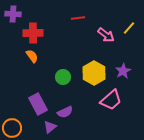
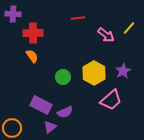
purple rectangle: moved 3 px right, 1 px down; rotated 35 degrees counterclockwise
